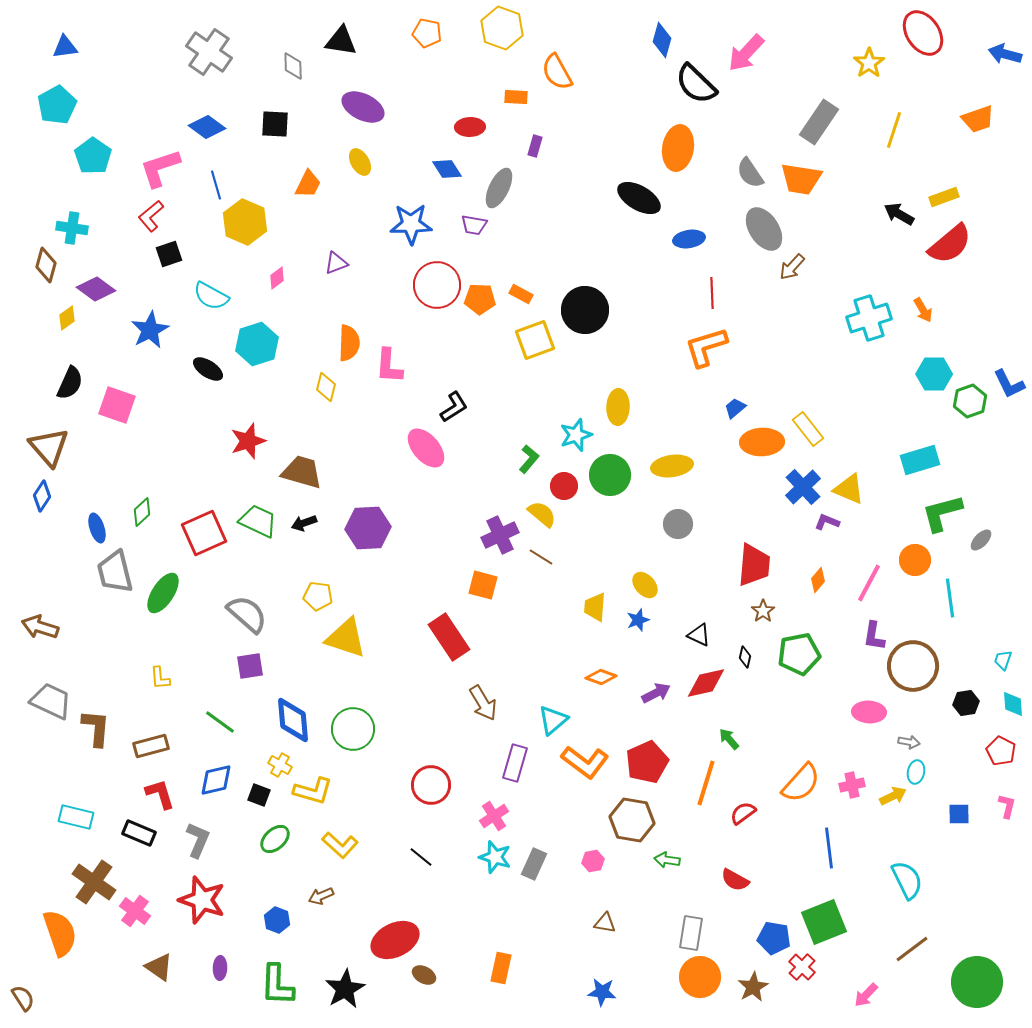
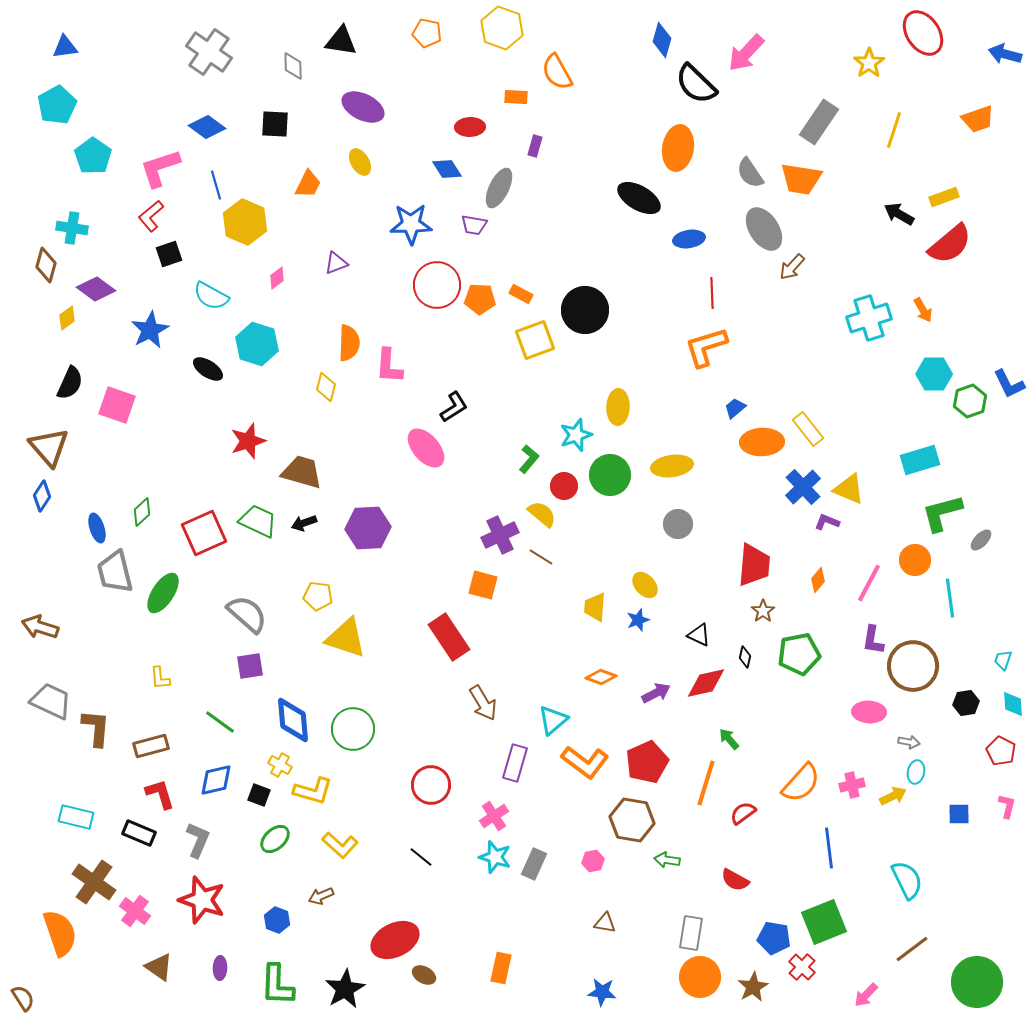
cyan hexagon at (257, 344): rotated 24 degrees counterclockwise
purple L-shape at (874, 636): moved 1 px left, 4 px down
